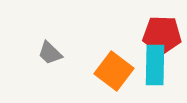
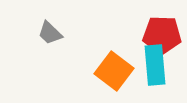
gray trapezoid: moved 20 px up
cyan rectangle: rotated 6 degrees counterclockwise
